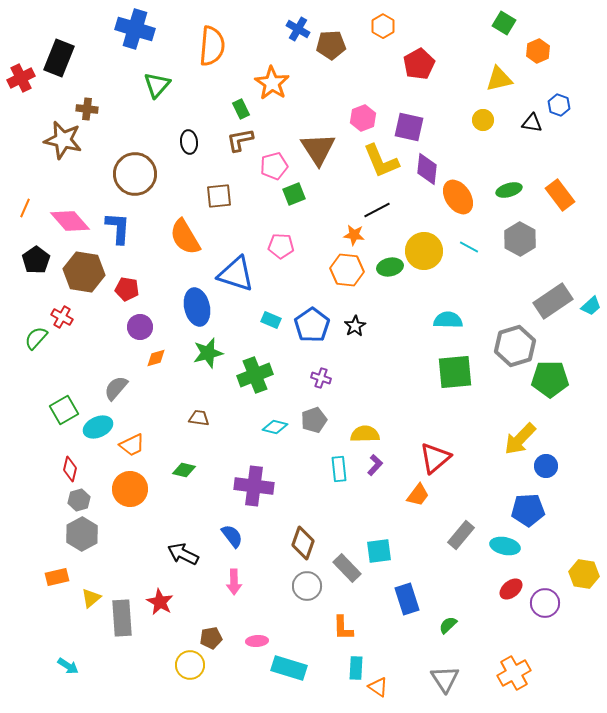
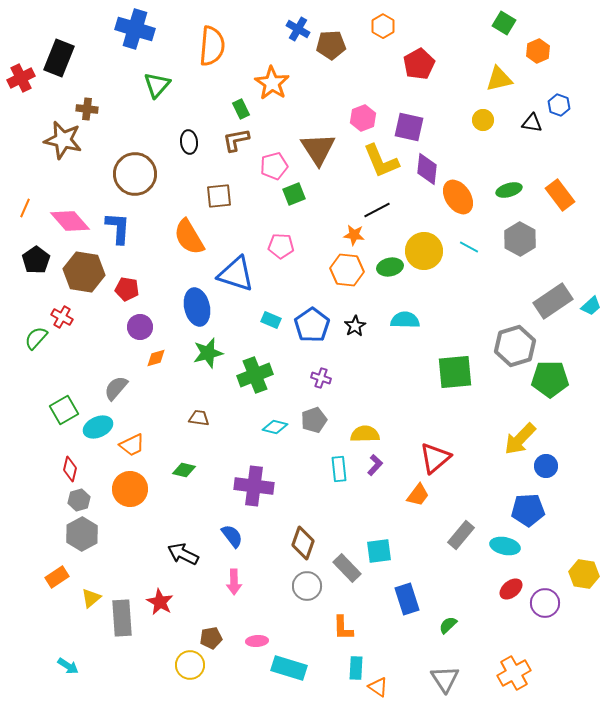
brown L-shape at (240, 140): moved 4 px left
orange semicircle at (185, 237): moved 4 px right
cyan semicircle at (448, 320): moved 43 px left
orange rectangle at (57, 577): rotated 20 degrees counterclockwise
